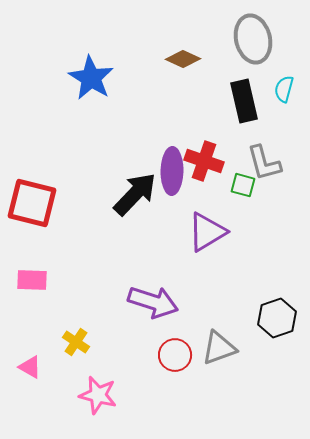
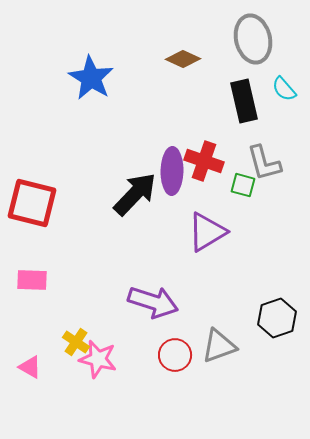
cyan semicircle: rotated 56 degrees counterclockwise
gray triangle: moved 2 px up
pink star: moved 36 px up
